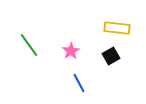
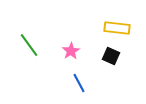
black square: rotated 36 degrees counterclockwise
